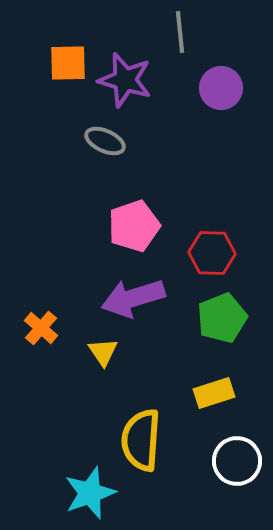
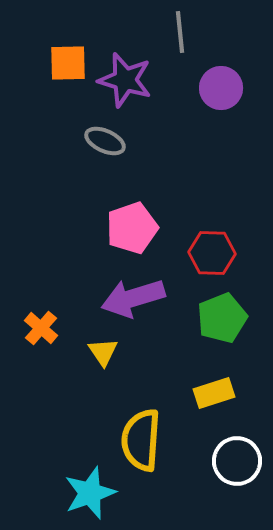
pink pentagon: moved 2 px left, 2 px down
